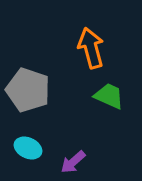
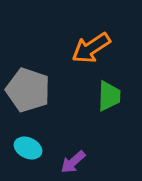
orange arrow: rotated 108 degrees counterclockwise
green trapezoid: rotated 68 degrees clockwise
